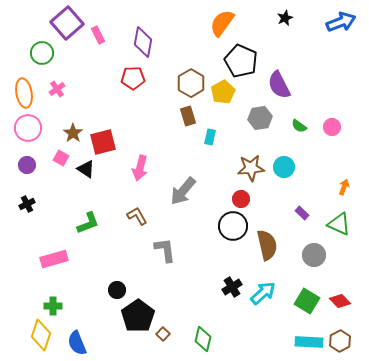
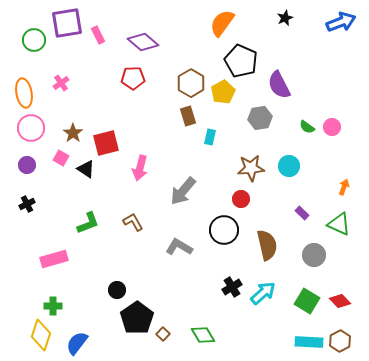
purple square at (67, 23): rotated 32 degrees clockwise
purple diamond at (143, 42): rotated 60 degrees counterclockwise
green circle at (42, 53): moved 8 px left, 13 px up
pink cross at (57, 89): moved 4 px right, 6 px up
green semicircle at (299, 126): moved 8 px right, 1 px down
pink circle at (28, 128): moved 3 px right
red square at (103, 142): moved 3 px right, 1 px down
cyan circle at (284, 167): moved 5 px right, 1 px up
brown L-shape at (137, 216): moved 4 px left, 6 px down
black circle at (233, 226): moved 9 px left, 4 px down
gray L-shape at (165, 250): moved 14 px right, 3 px up; rotated 52 degrees counterclockwise
black pentagon at (138, 316): moved 1 px left, 2 px down
green diamond at (203, 339): moved 4 px up; rotated 45 degrees counterclockwise
blue semicircle at (77, 343): rotated 60 degrees clockwise
